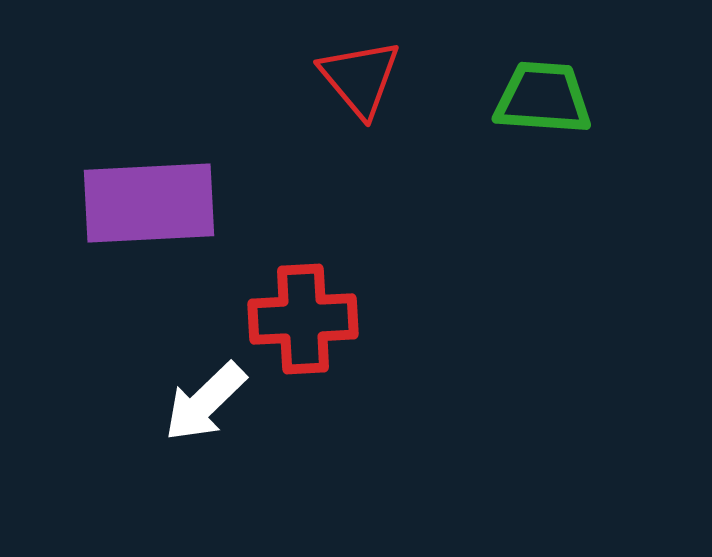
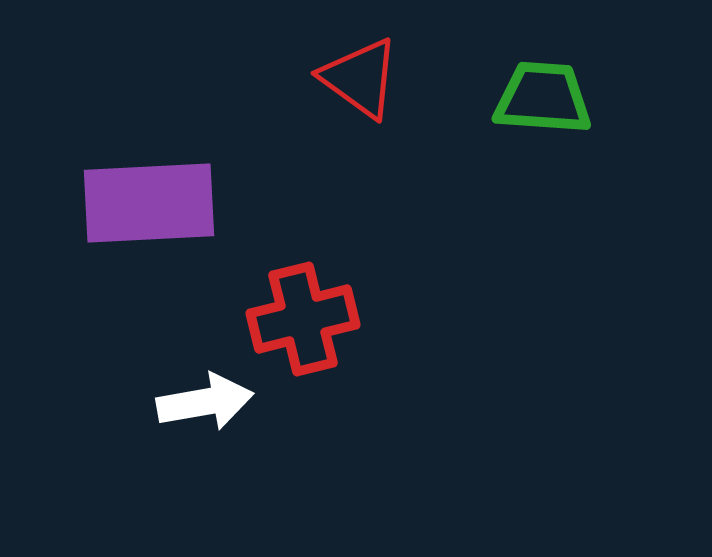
red triangle: rotated 14 degrees counterclockwise
red cross: rotated 11 degrees counterclockwise
white arrow: rotated 146 degrees counterclockwise
